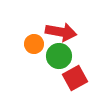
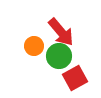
red arrow: rotated 40 degrees clockwise
orange circle: moved 2 px down
